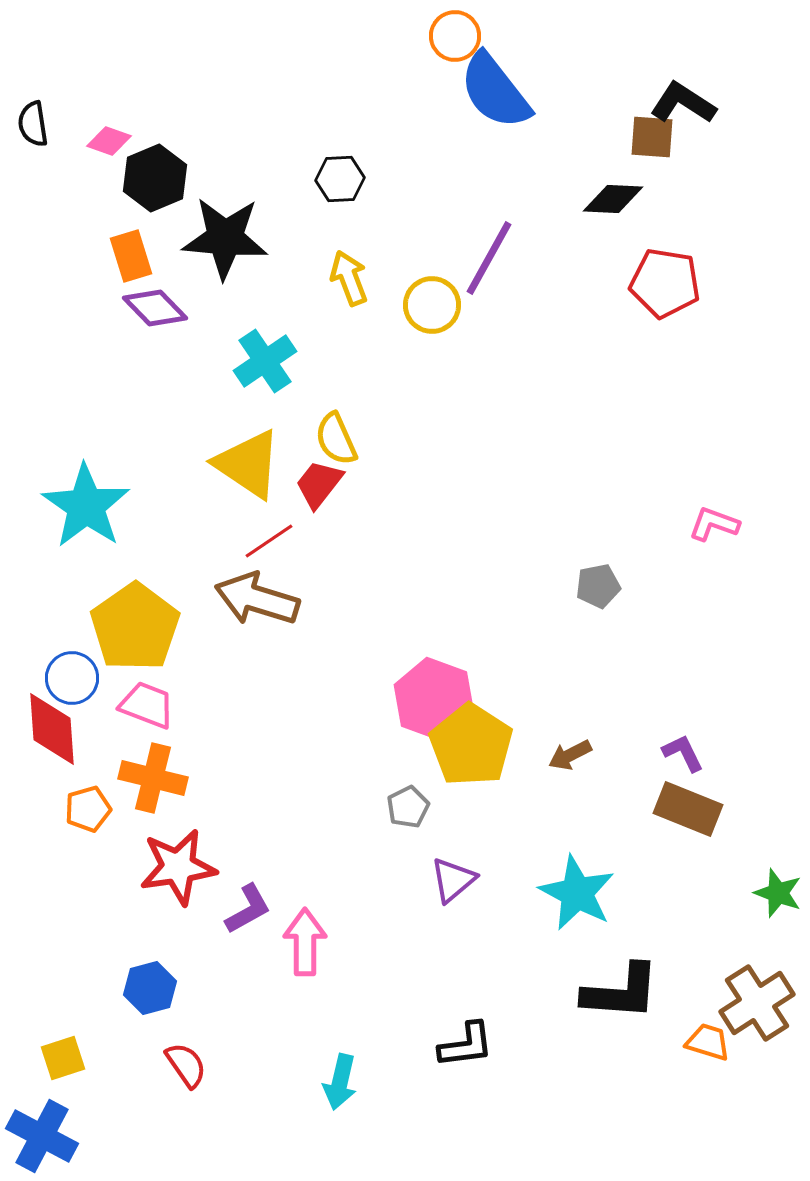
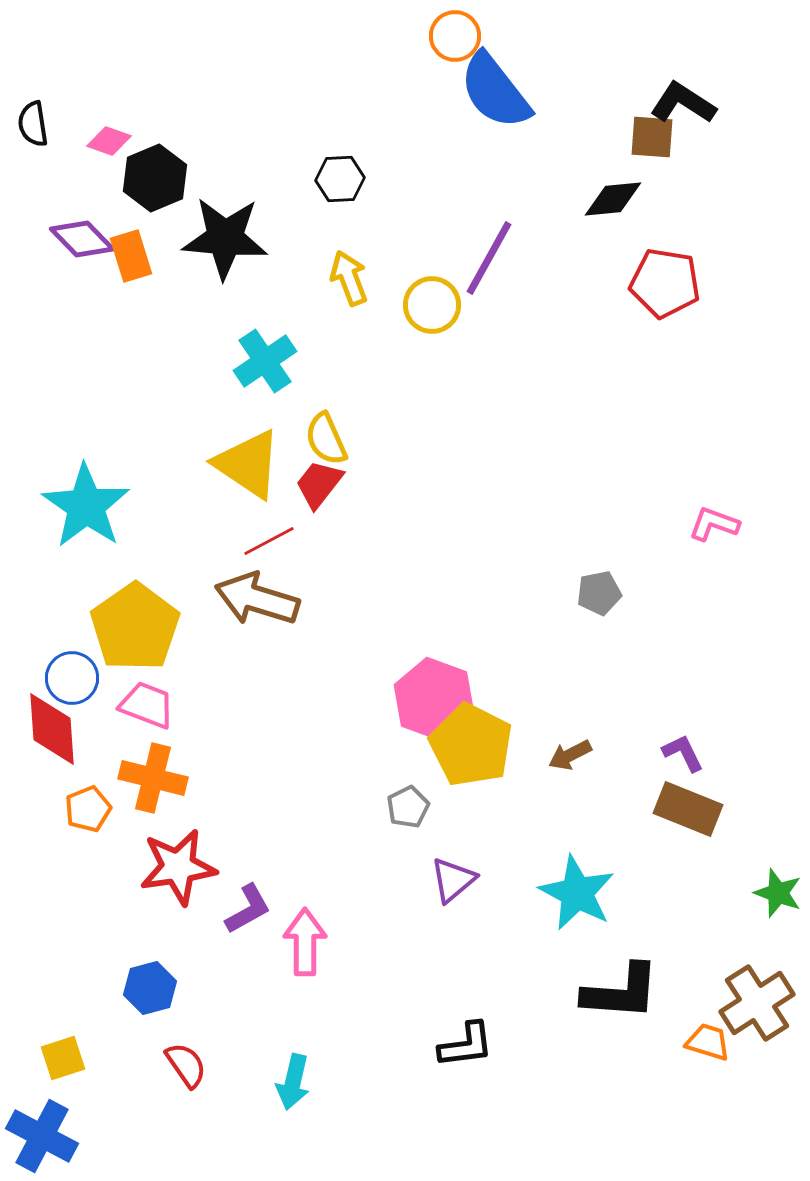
black diamond at (613, 199): rotated 8 degrees counterclockwise
purple diamond at (155, 308): moved 73 px left, 69 px up
yellow semicircle at (336, 439): moved 10 px left
red line at (269, 541): rotated 6 degrees clockwise
gray pentagon at (598, 586): moved 1 px right, 7 px down
yellow pentagon at (471, 745): rotated 6 degrees counterclockwise
orange pentagon at (88, 809): rotated 6 degrees counterclockwise
cyan arrow at (340, 1082): moved 47 px left
